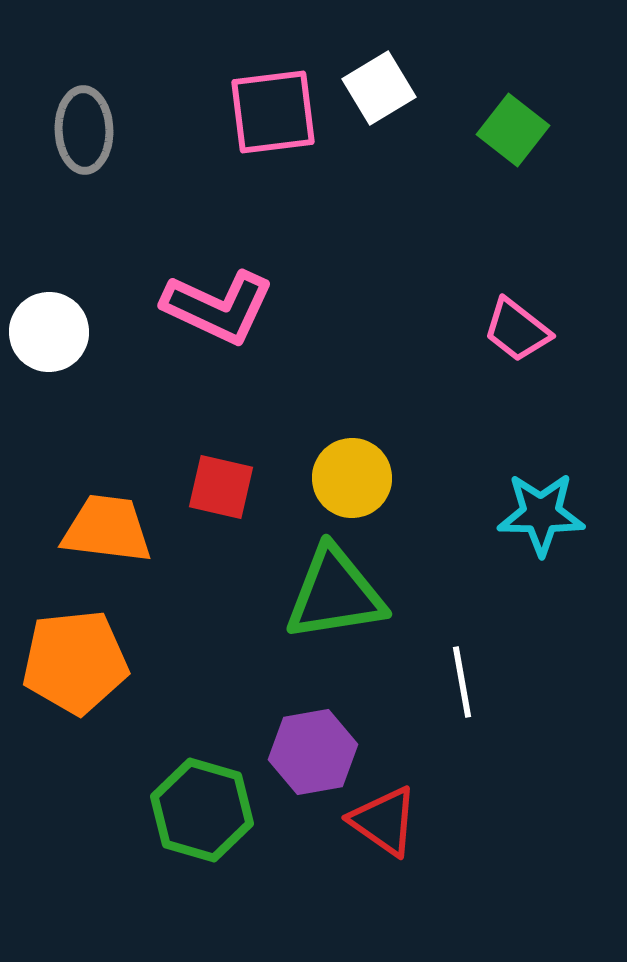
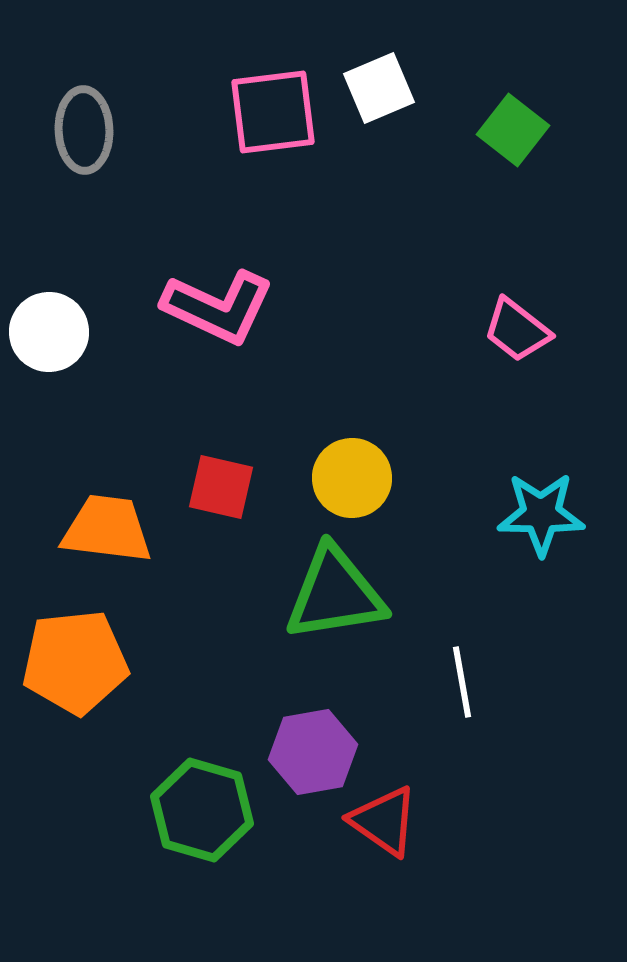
white square: rotated 8 degrees clockwise
